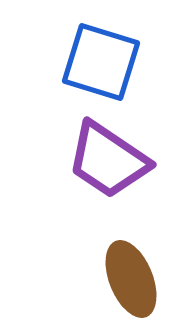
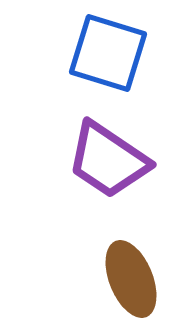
blue square: moved 7 px right, 9 px up
